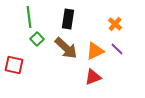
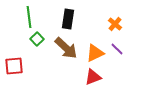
orange triangle: moved 2 px down
red square: moved 1 px down; rotated 18 degrees counterclockwise
